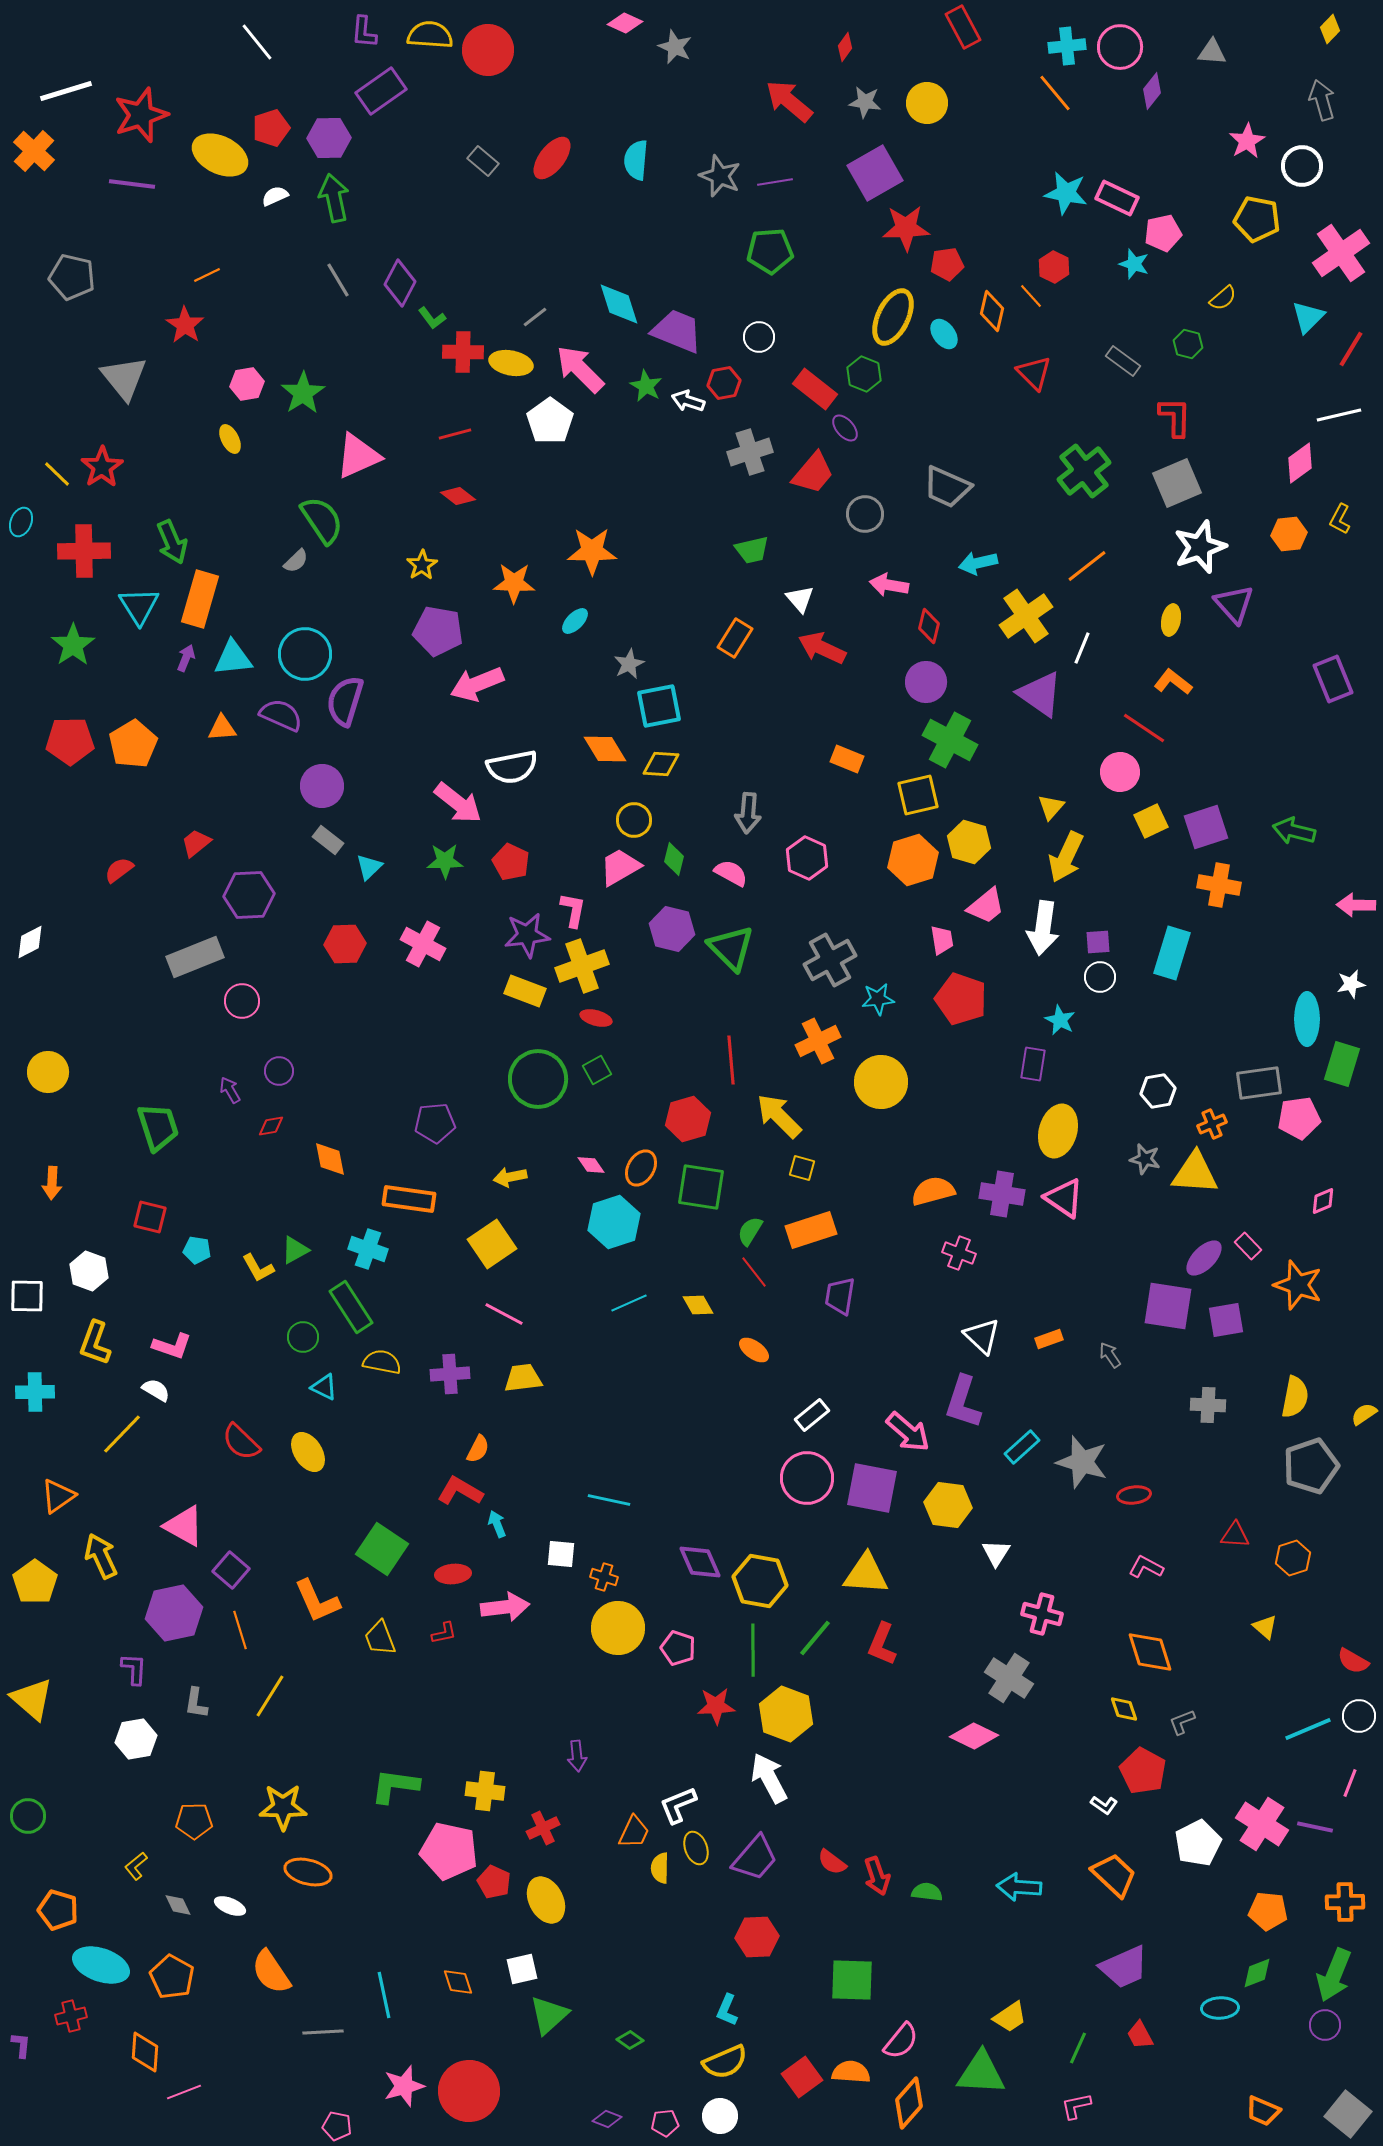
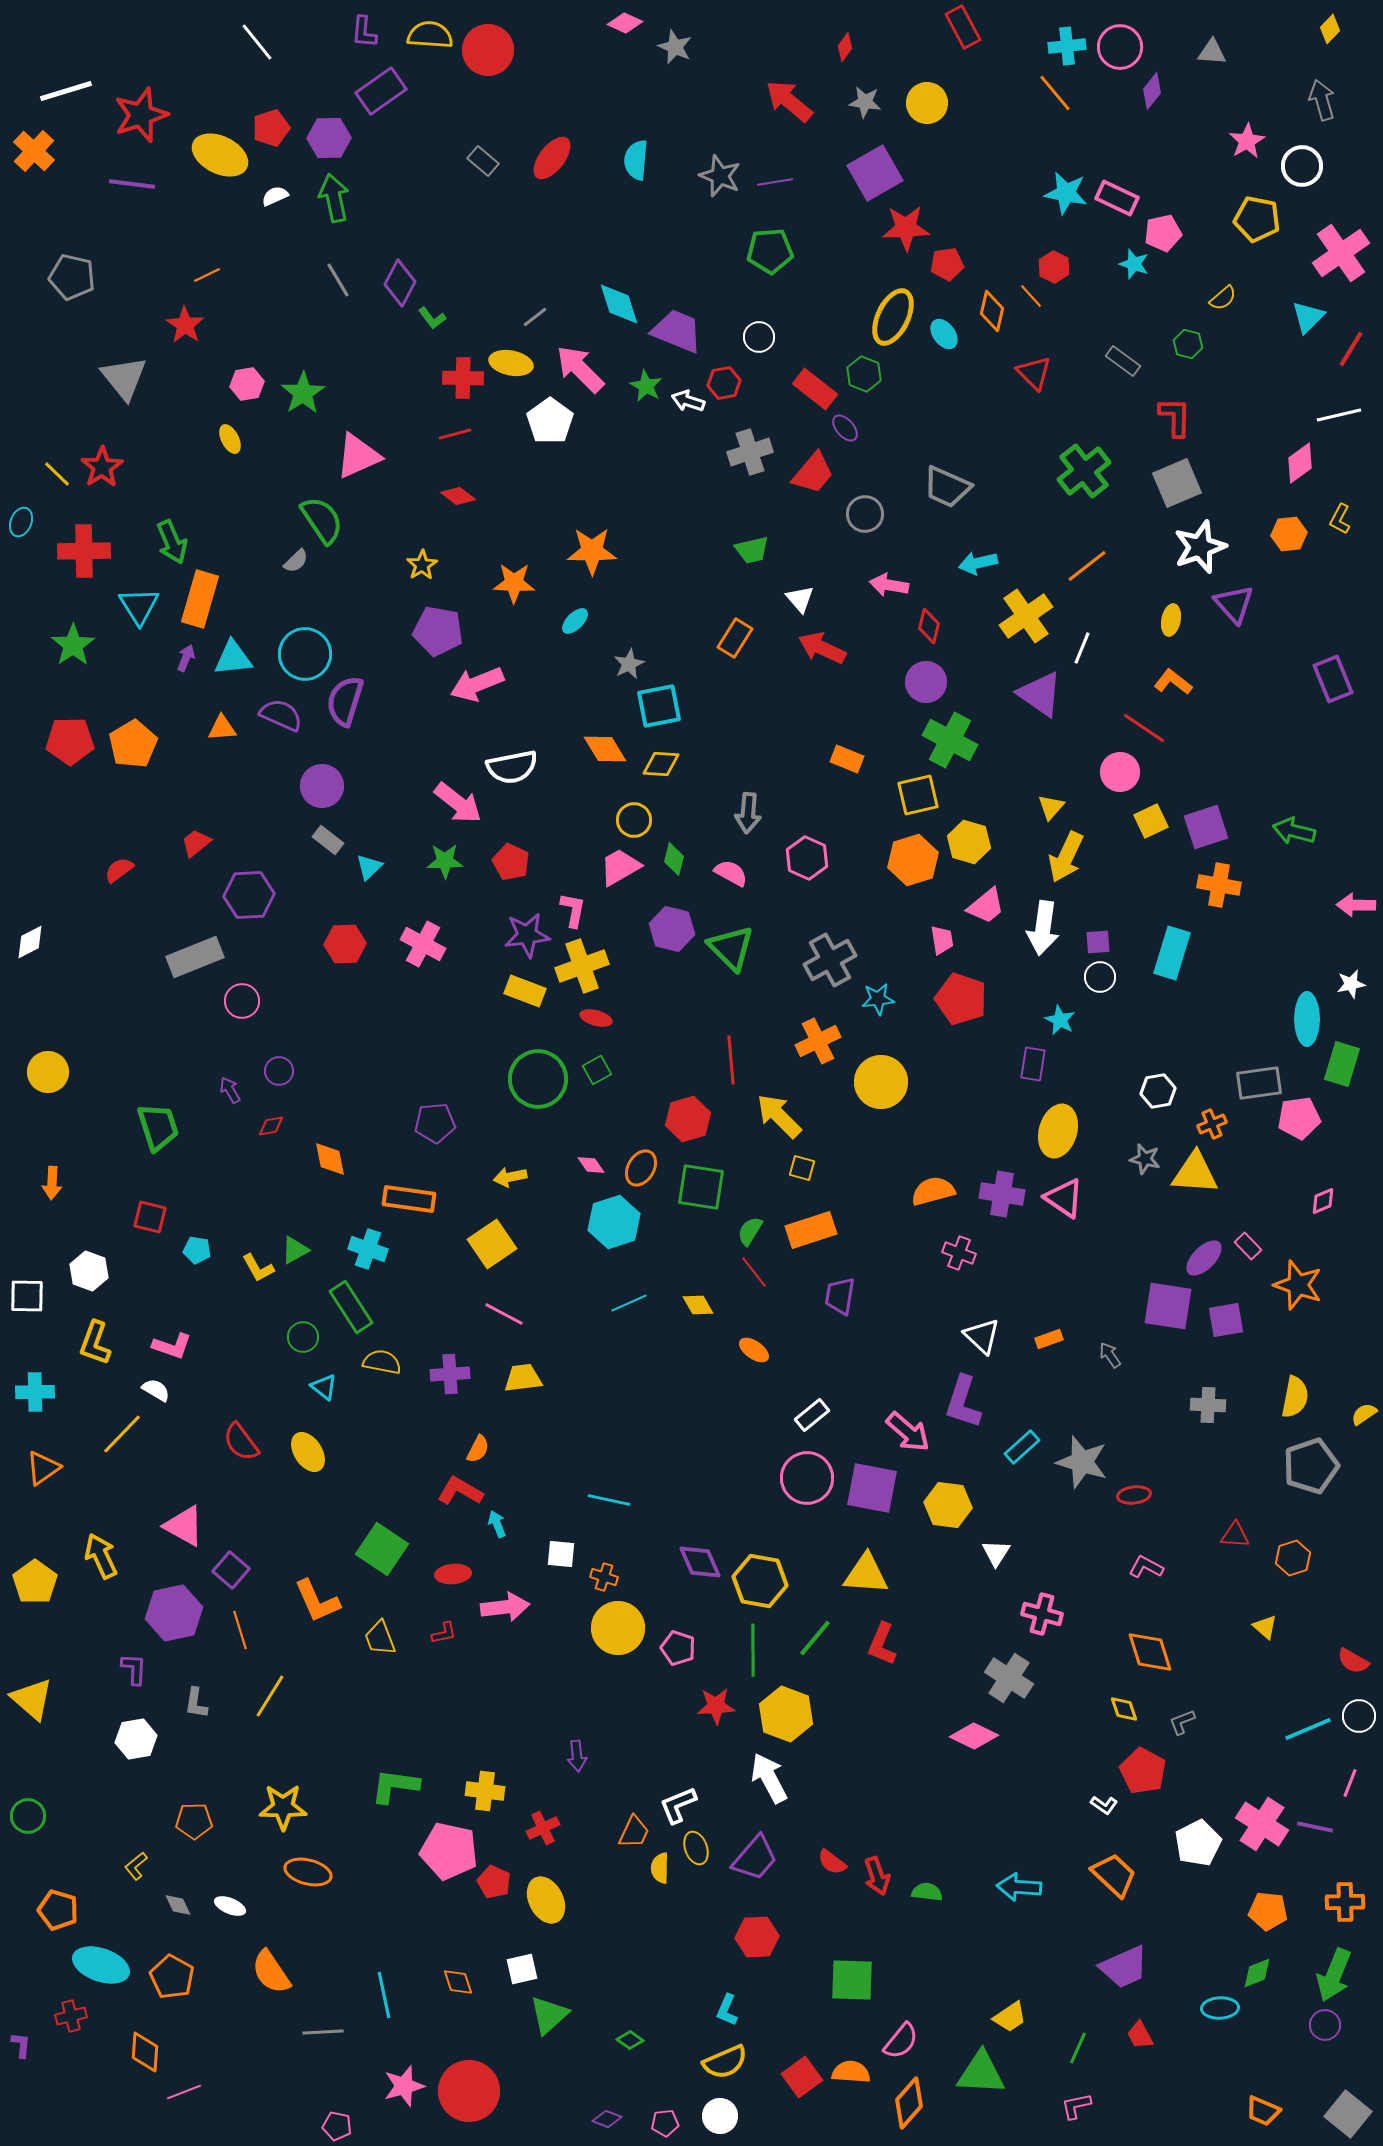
red cross at (463, 352): moved 26 px down
cyan triangle at (324, 1387): rotated 12 degrees clockwise
red semicircle at (241, 1442): rotated 9 degrees clockwise
orange triangle at (58, 1496): moved 15 px left, 28 px up
